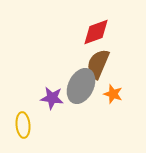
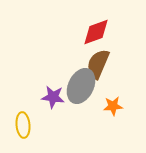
orange star: moved 12 px down; rotated 24 degrees counterclockwise
purple star: moved 1 px right, 1 px up
